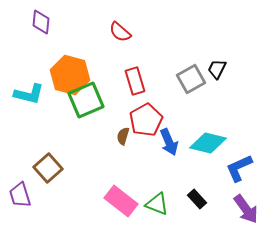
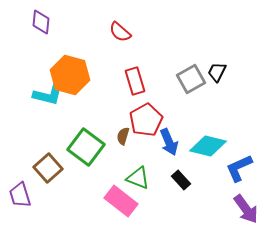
black trapezoid: moved 3 px down
cyan L-shape: moved 19 px right, 1 px down
green square: moved 47 px down; rotated 30 degrees counterclockwise
cyan diamond: moved 3 px down
black rectangle: moved 16 px left, 19 px up
green triangle: moved 19 px left, 26 px up
